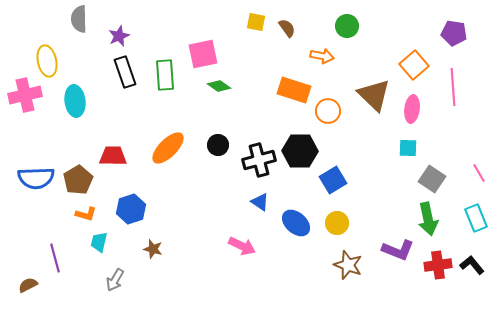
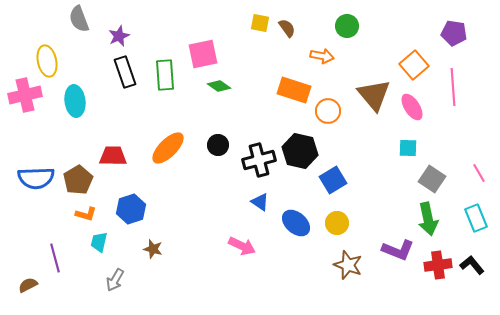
gray semicircle at (79, 19): rotated 20 degrees counterclockwise
yellow square at (256, 22): moved 4 px right, 1 px down
brown triangle at (374, 95): rotated 6 degrees clockwise
pink ellipse at (412, 109): moved 2 px up; rotated 40 degrees counterclockwise
black hexagon at (300, 151): rotated 12 degrees clockwise
